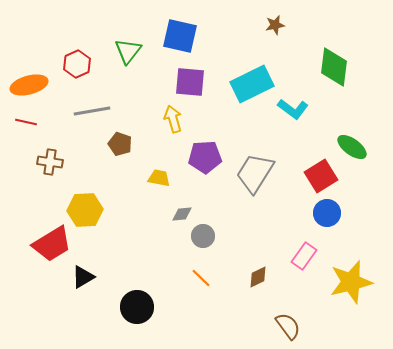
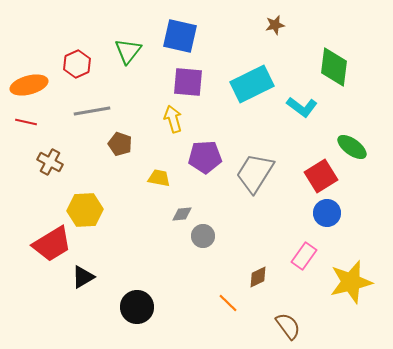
purple square: moved 2 px left
cyan L-shape: moved 9 px right, 2 px up
brown cross: rotated 20 degrees clockwise
orange line: moved 27 px right, 25 px down
